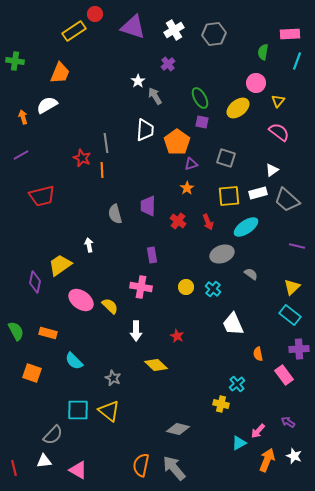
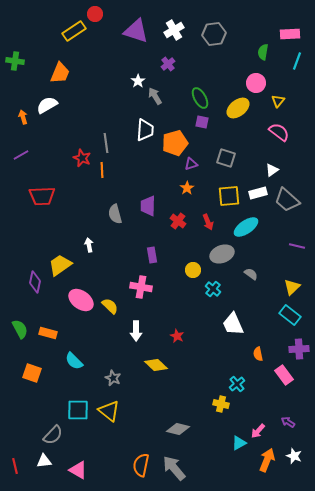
purple triangle at (133, 27): moved 3 px right, 4 px down
orange pentagon at (177, 142): moved 2 px left, 1 px down; rotated 20 degrees clockwise
red trapezoid at (42, 196): rotated 12 degrees clockwise
yellow circle at (186, 287): moved 7 px right, 17 px up
green semicircle at (16, 331): moved 4 px right, 2 px up
red line at (14, 468): moved 1 px right, 2 px up
